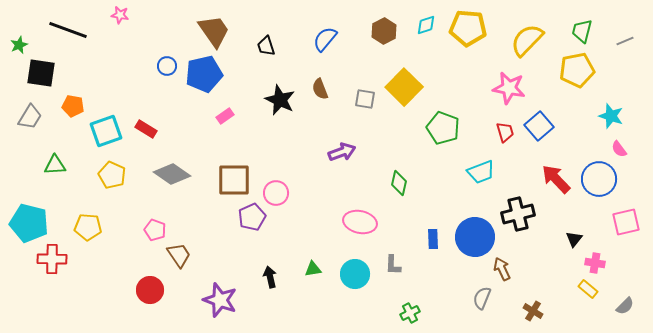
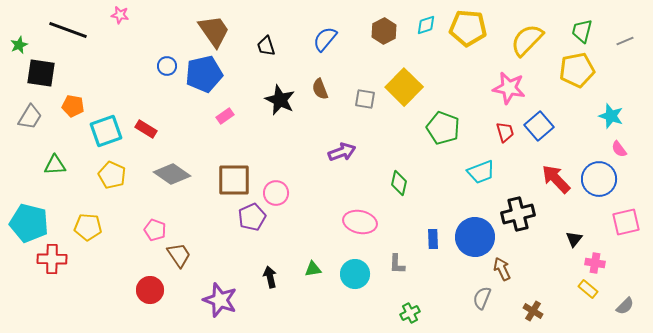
gray L-shape at (393, 265): moved 4 px right, 1 px up
